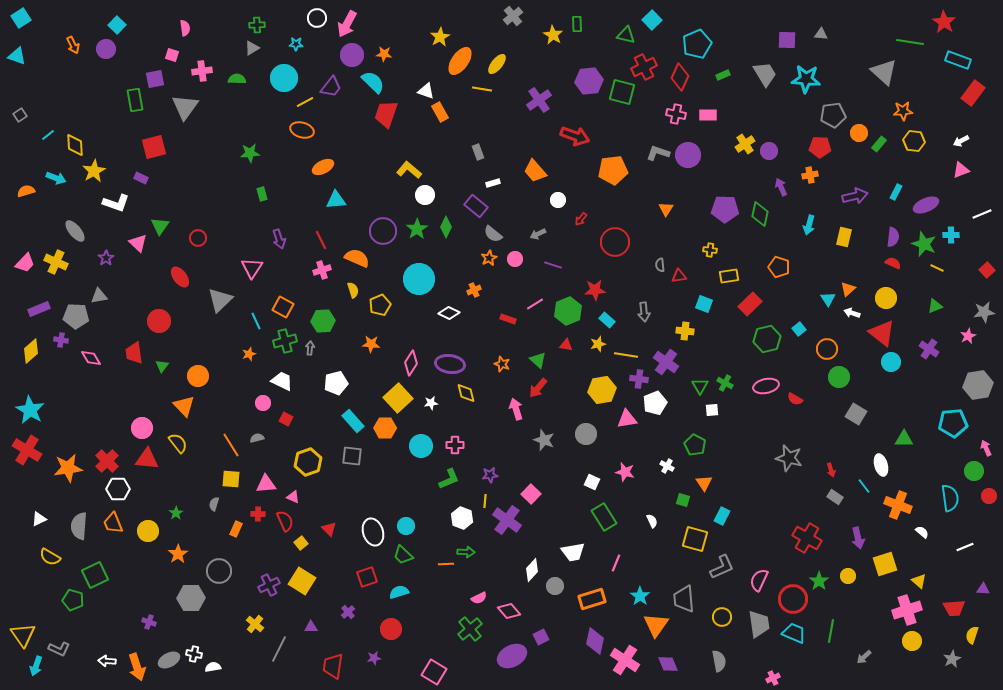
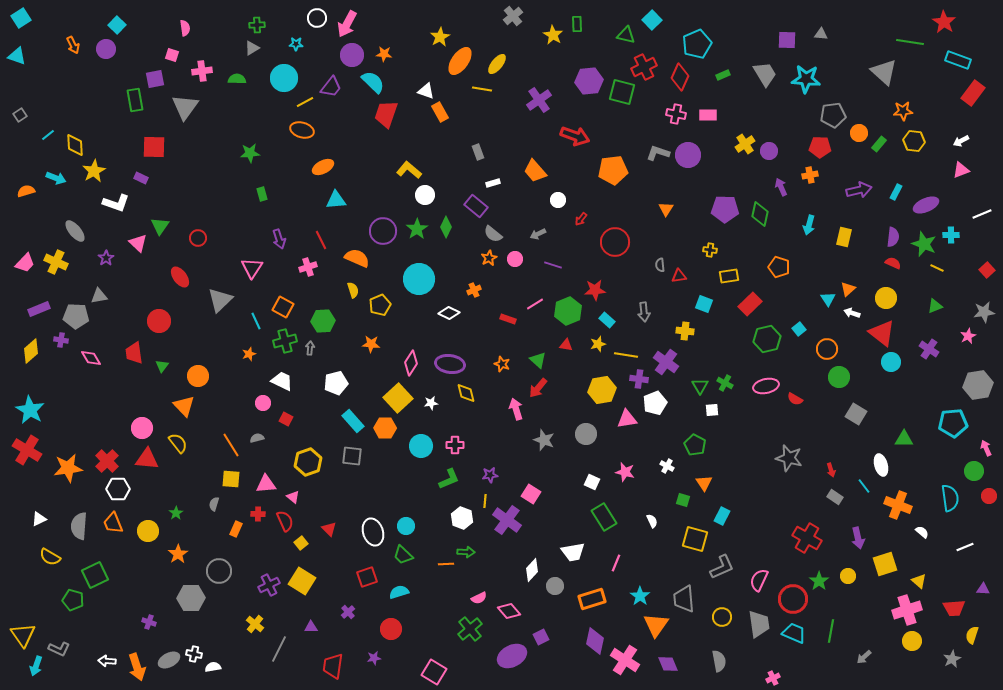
red square at (154, 147): rotated 15 degrees clockwise
purple arrow at (855, 196): moved 4 px right, 6 px up
pink cross at (322, 270): moved 14 px left, 3 px up
pink square at (531, 494): rotated 12 degrees counterclockwise
pink triangle at (293, 497): rotated 16 degrees clockwise
